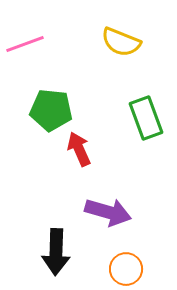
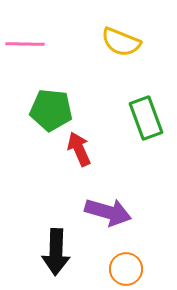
pink line: rotated 21 degrees clockwise
